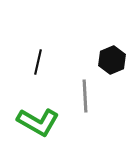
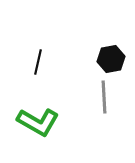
black hexagon: moved 1 px left, 1 px up; rotated 12 degrees clockwise
gray line: moved 19 px right, 1 px down
